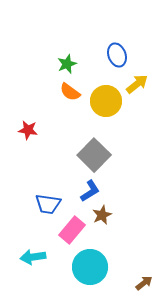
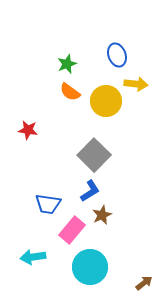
yellow arrow: moved 1 px left; rotated 45 degrees clockwise
